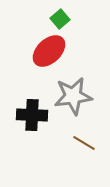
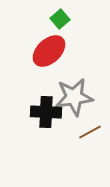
gray star: moved 1 px right, 1 px down
black cross: moved 14 px right, 3 px up
brown line: moved 6 px right, 11 px up; rotated 60 degrees counterclockwise
